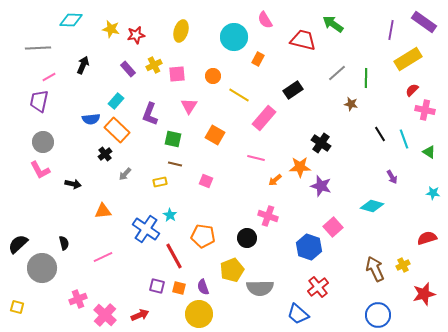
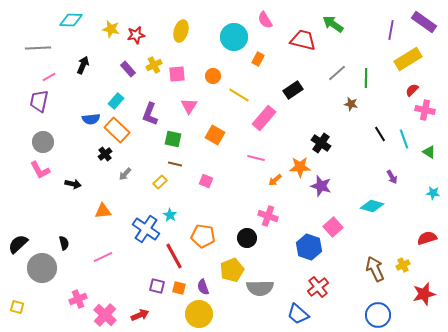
yellow rectangle at (160, 182): rotated 32 degrees counterclockwise
